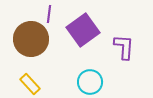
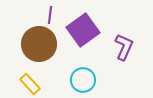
purple line: moved 1 px right, 1 px down
brown circle: moved 8 px right, 5 px down
purple L-shape: rotated 20 degrees clockwise
cyan circle: moved 7 px left, 2 px up
